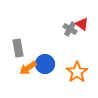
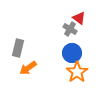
red triangle: moved 3 px left, 6 px up
gray rectangle: rotated 24 degrees clockwise
blue circle: moved 27 px right, 11 px up
